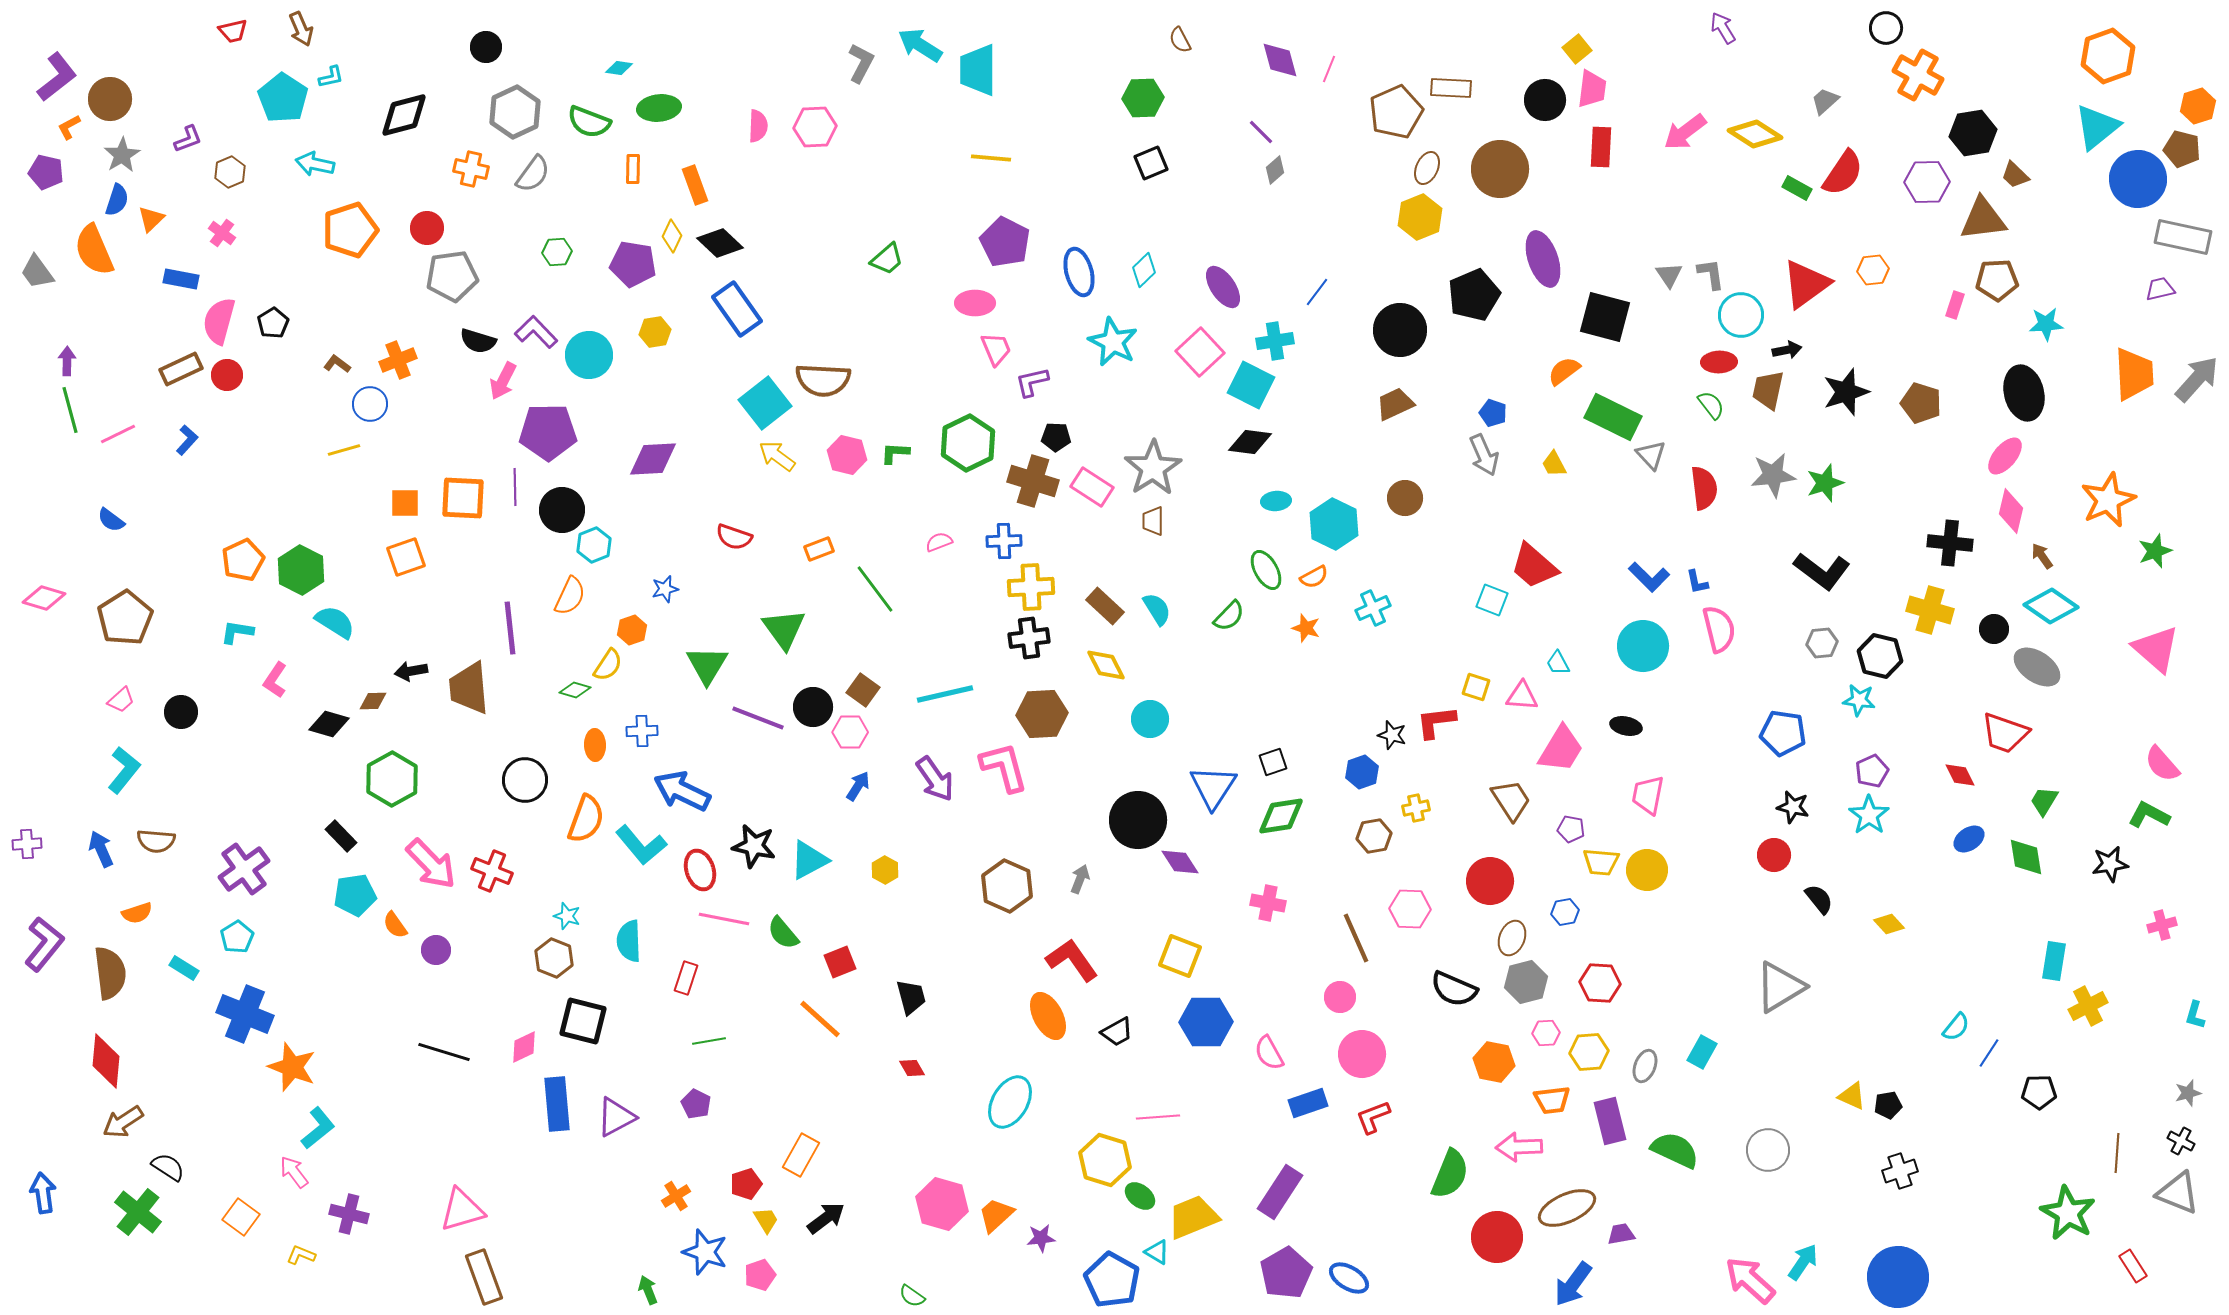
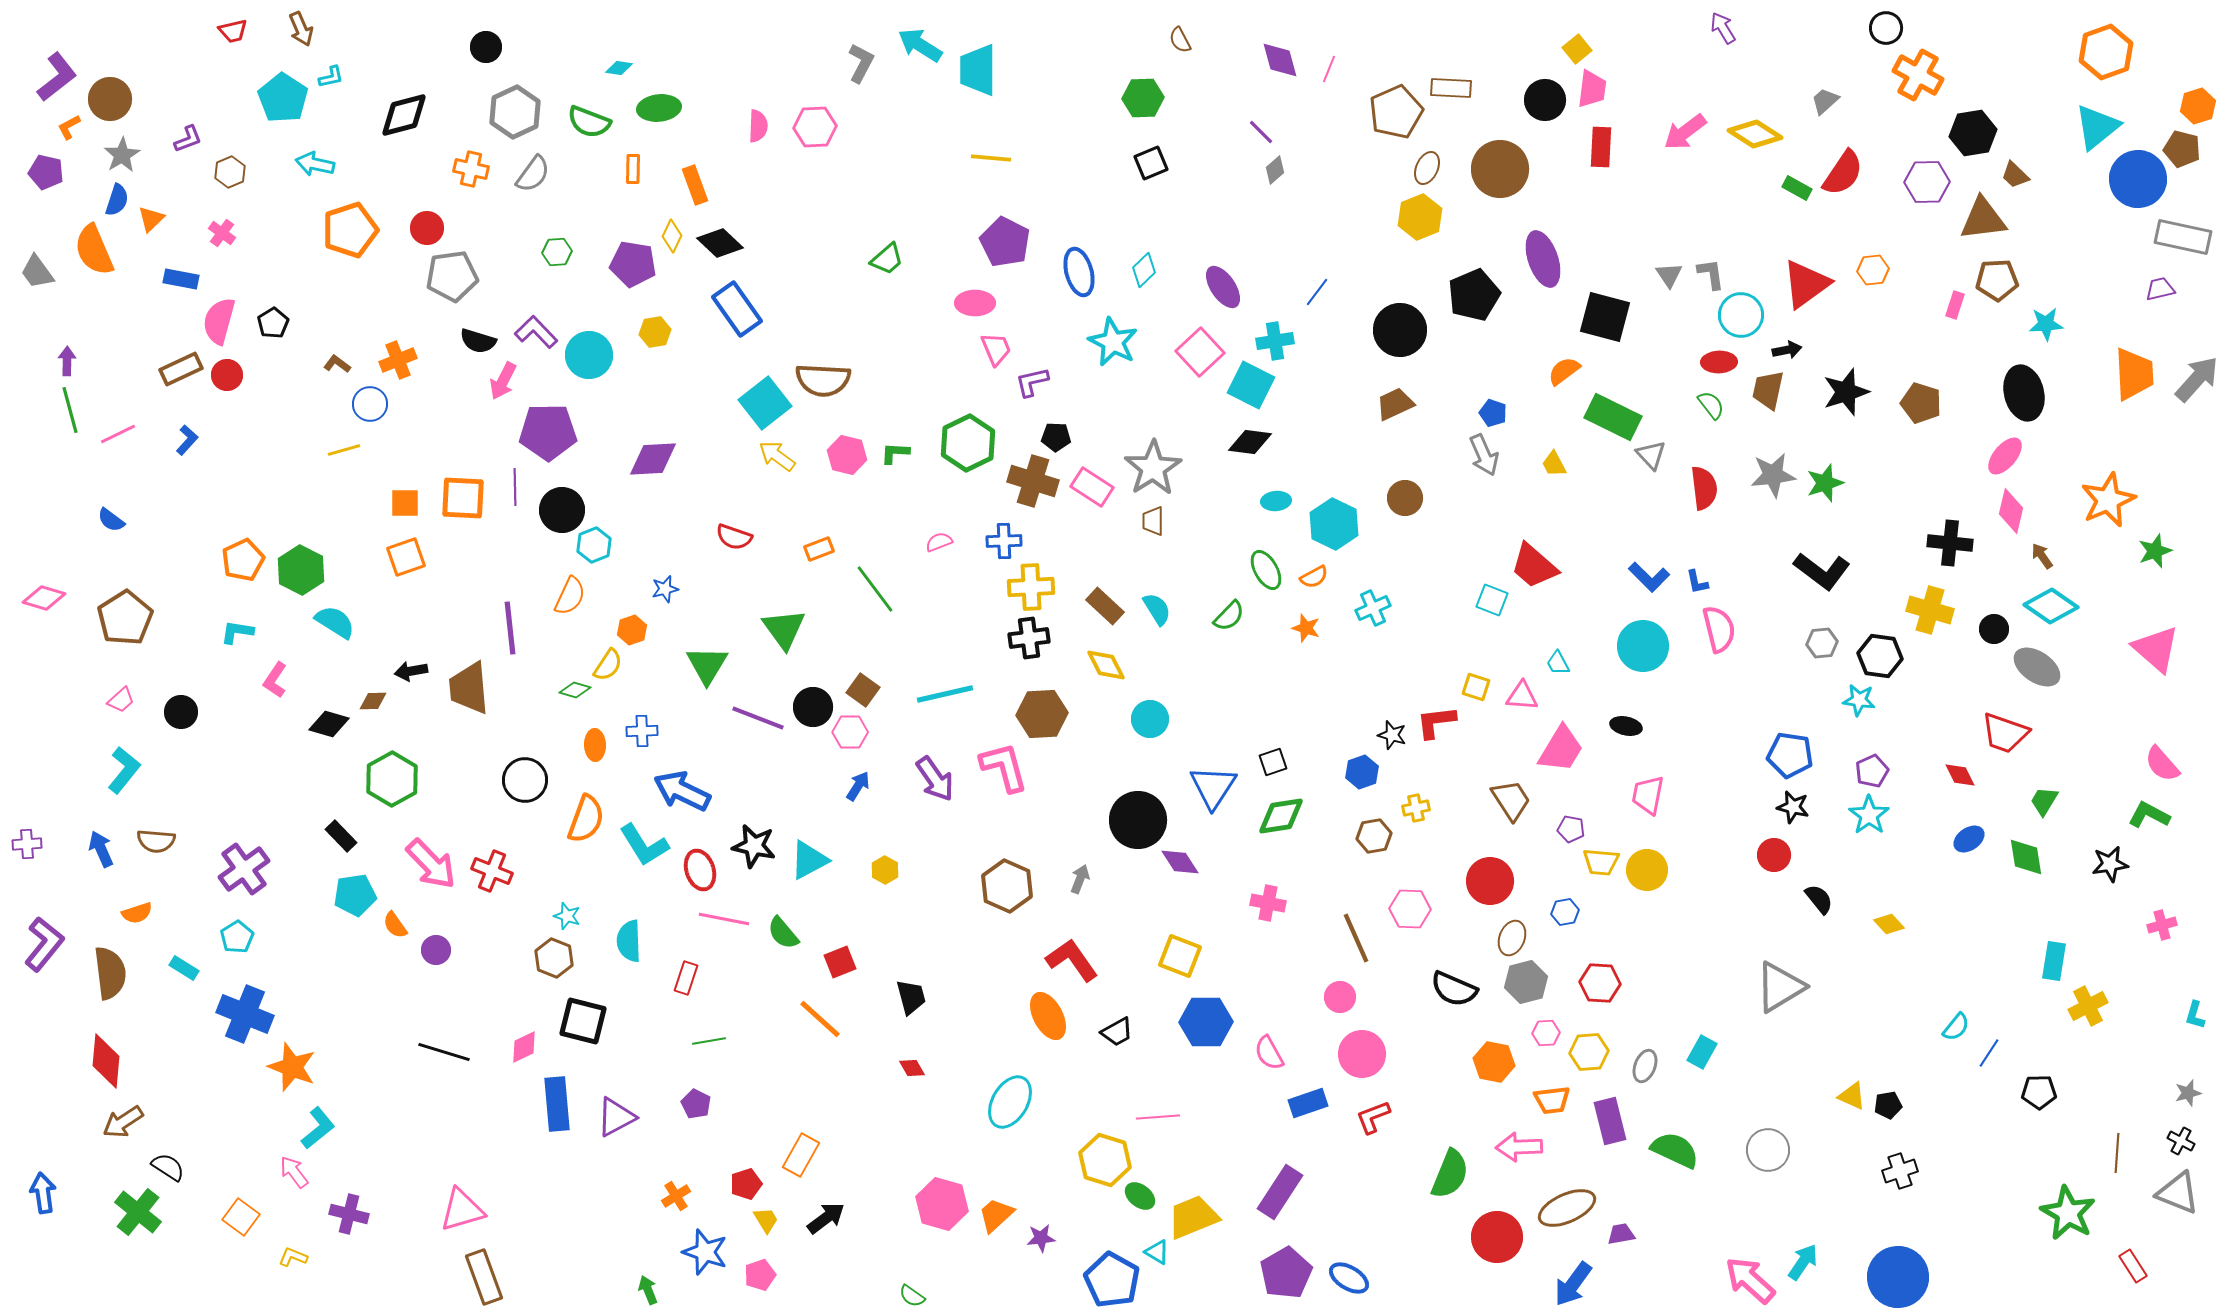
orange hexagon at (2108, 56): moved 2 px left, 4 px up
black hexagon at (1880, 656): rotated 6 degrees counterclockwise
blue pentagon at (1783, 733): moved 7 px right, 22 px down
cyan L-shape at (641, 845): moved 3 px right; rotated 8 degrees clockwise
yellow L-shape at (301, 1255): moved 8 px left, 2 px down
